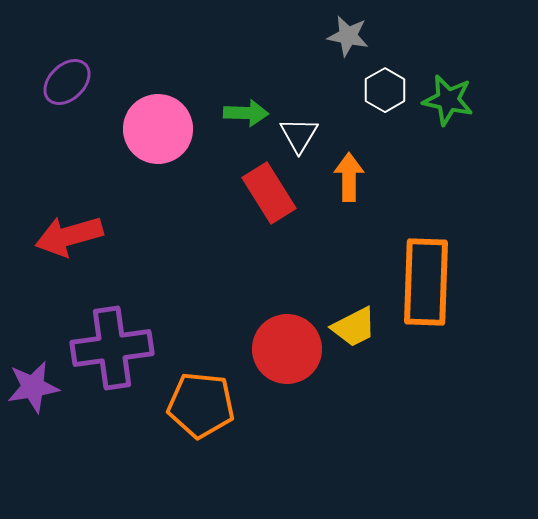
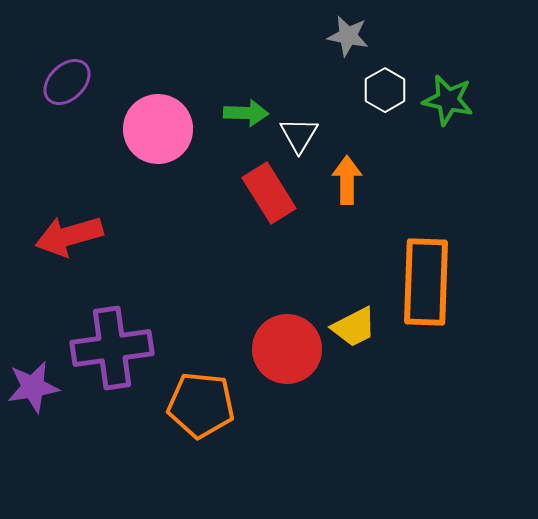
orange arrow: moved 2 px left, 3 px down
